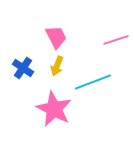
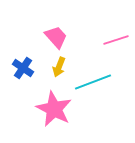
pink trapezoid: rotated 15 degrees counterclockwise
yellow arrow: moved 2 px right, 1 px down
